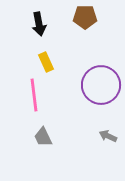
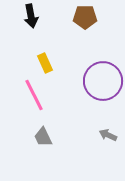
black arrow: moved 8 px left, 8 px up
yellow rectangle: moved 1 px left, 1 px down
purple circle: moved 2 px right, 4 px up
pink line: rotated 20 degrees counterclockwise
gray arrow: moved 1 px up
